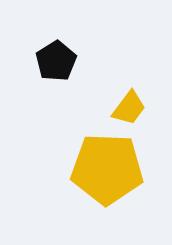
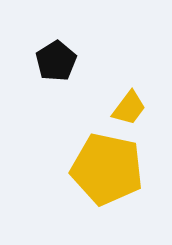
yellow pentagon: rotated 10 degrees clockwise
